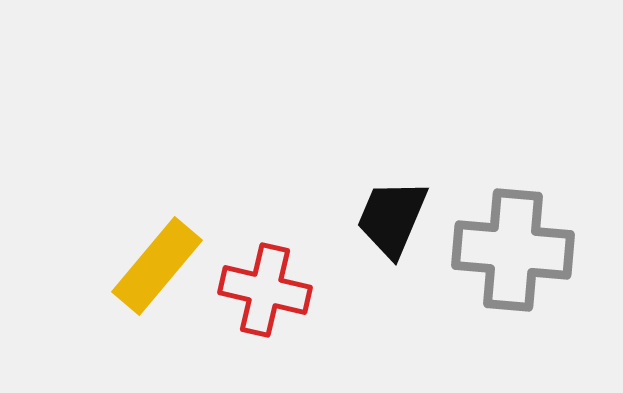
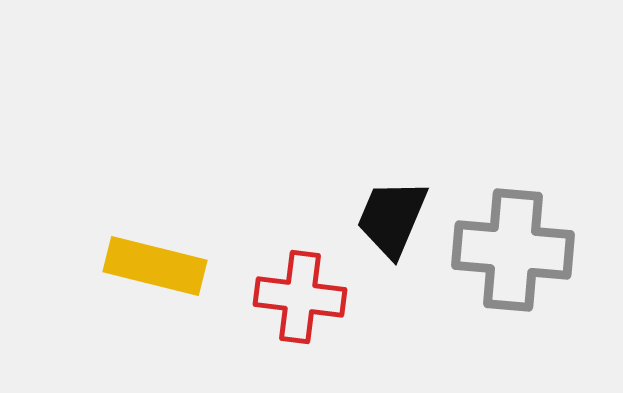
yellow rectangle: moved 2 px left; rotated 64 degrees clockwise
red cross: moved 35 px right, 7 px down; rotated 6 degrees counterclockwise
